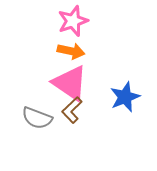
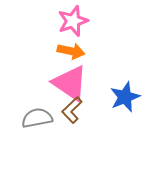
gray semicircle: rotated 148 degrees clockwise
